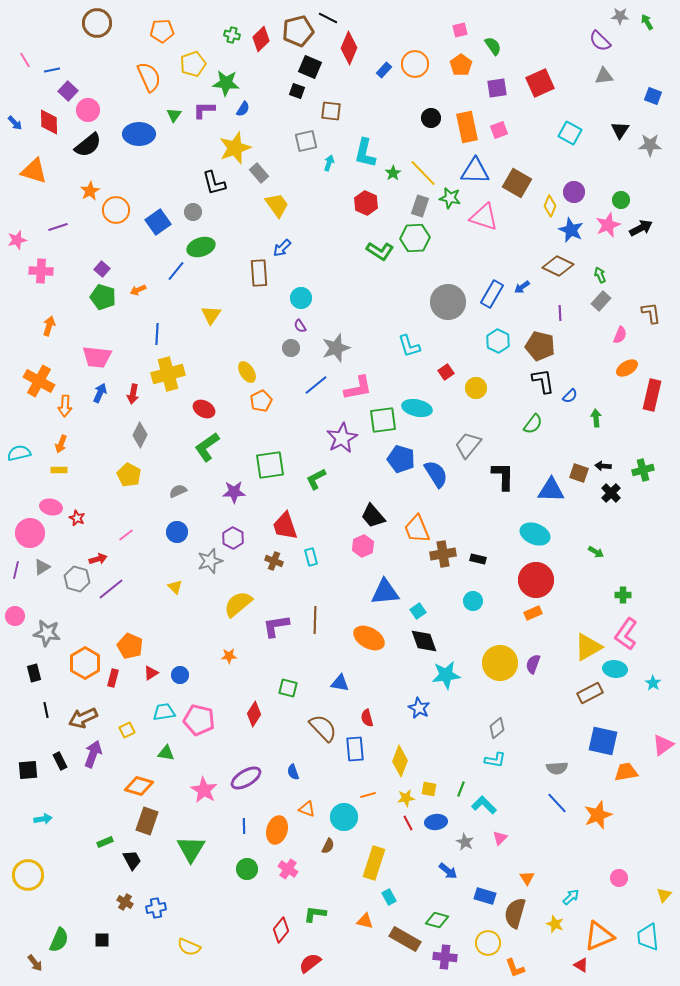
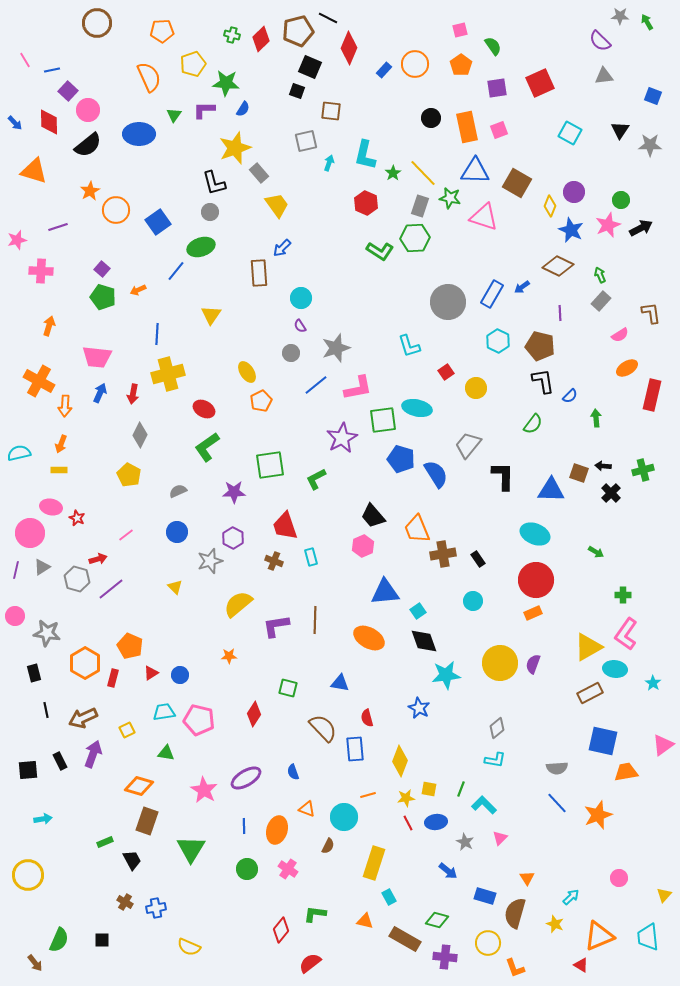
cyan L-shape at (365, 153): moved 2 px down
gray circle at (193, 212): moved 17 px right
pink semicircle at (620, 335): rotated 36 degrees clockwise
gray circle at (291, 348): moved 5 px down
black rectangle at (478, 559): rotated 42 degrees clockwise
